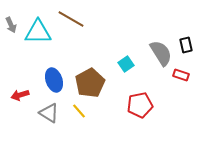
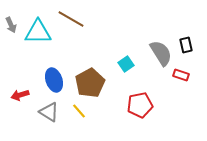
gray triangle: moved 1 px up
